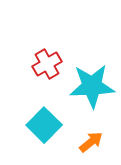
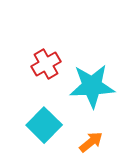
red cross: moved 1 px left
